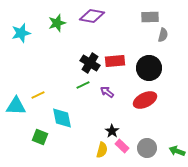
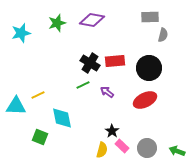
purple diamond: moved 4 px down
